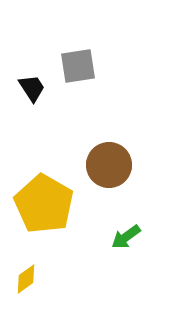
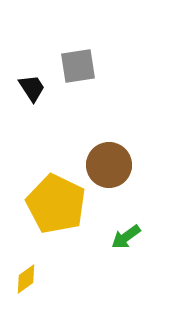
yellow pentagon: moved 12 px right; rotated 4 degrees counterclockwise
